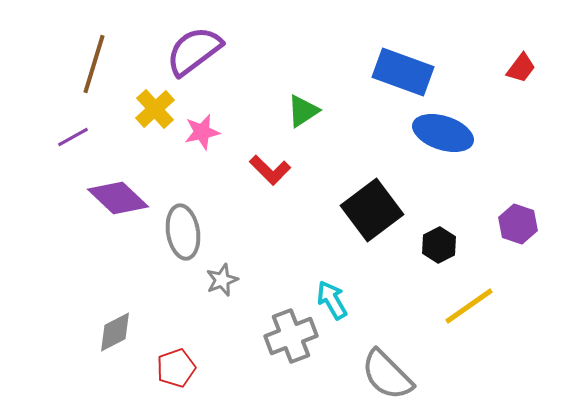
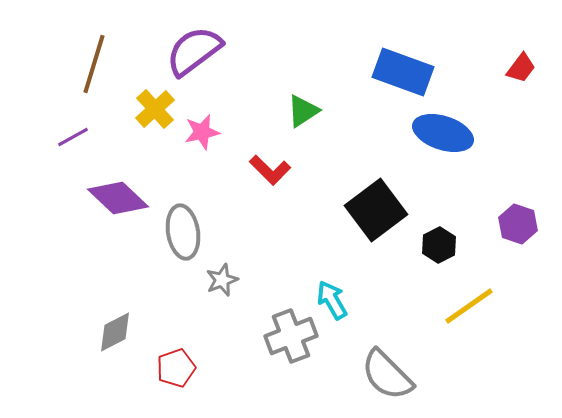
black square: moved 4 px right
